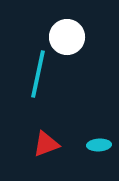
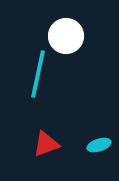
white circle: moved 1 px left, 1 px up
cyan ellipse: rotated 15 degrees counterclockwise
